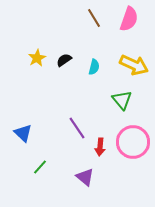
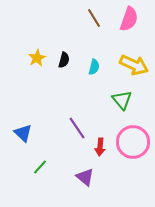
black semicircle: rotated 140 degrees clockwise
